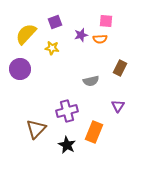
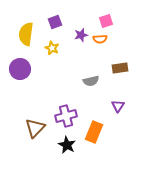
pink square: rotated 24 degrees counterclockwise
yellow semicircle: rotated 35 degrees counterclockwise
yellow star: rotated 16 degrees clockwise
brown rectangle: rotated 56 degrees clockwise
purple cross: moved 1 px left, 5 px down
brown triangle: moved 1 px left, 1 px up
